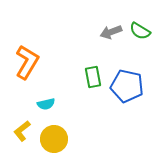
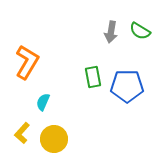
gray arrow: rotated 60 degrees counterclockwise
blue pentagon: rotated 12 degrees counterclockwise
cyan semicircle: moved 3 px left, 2 px up; rotated 126 degrees clockwise
yellow L-shape: moved 2 px down; rotated 10 degrees counterclockwise
